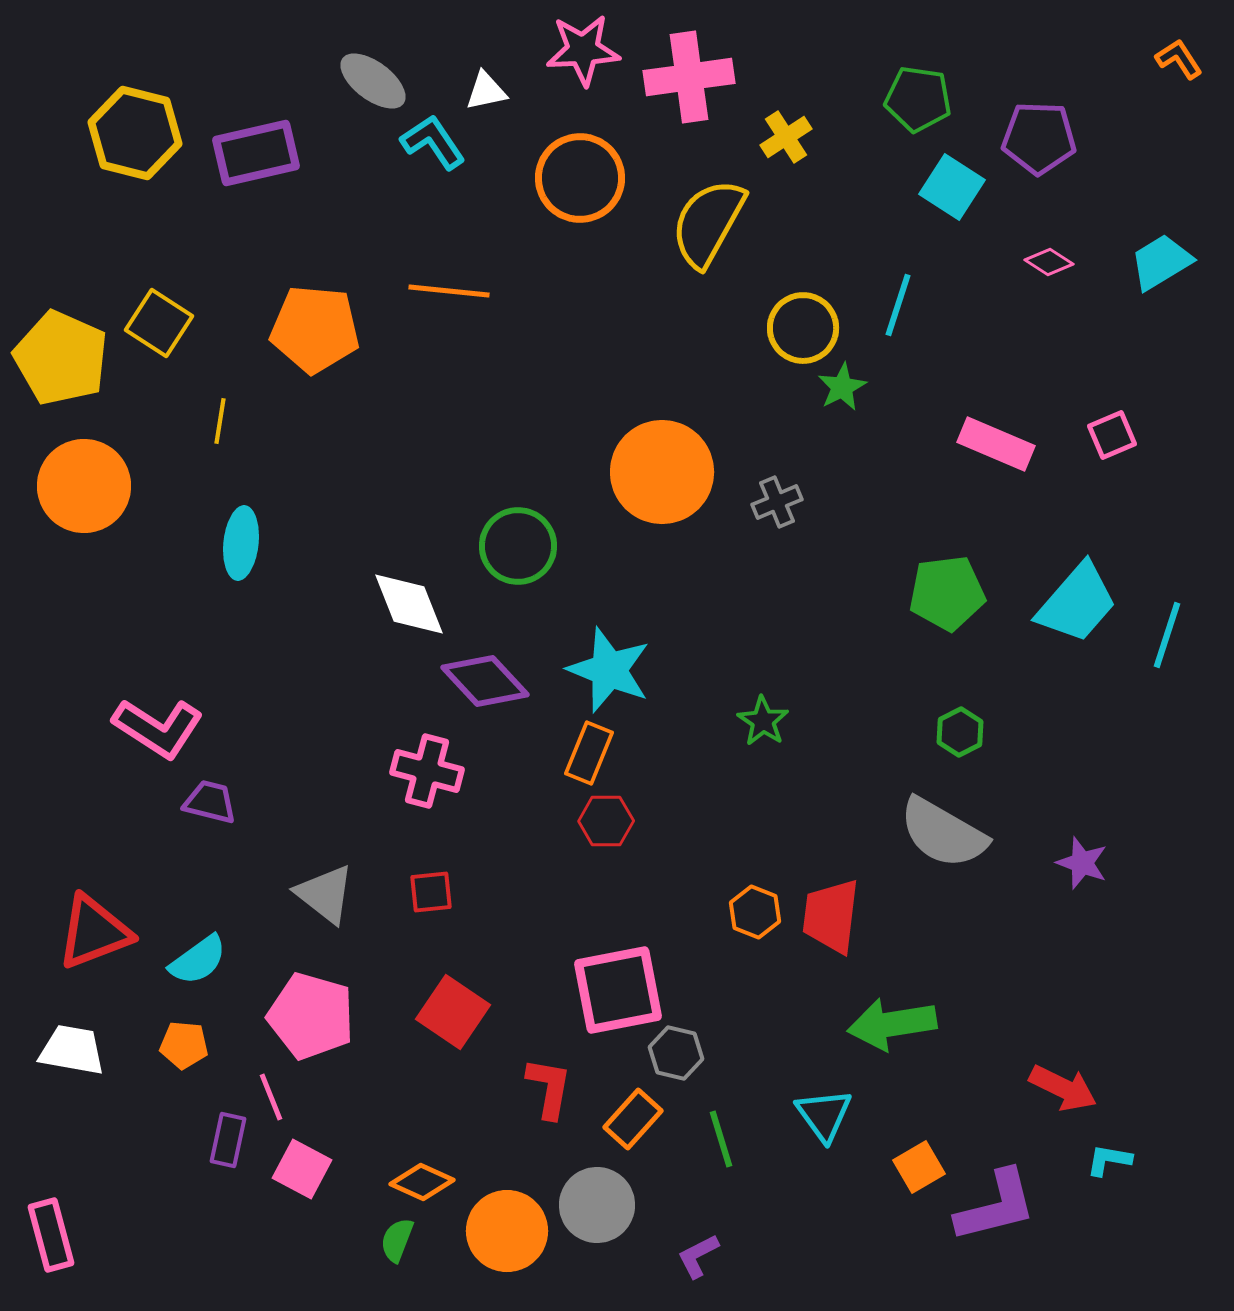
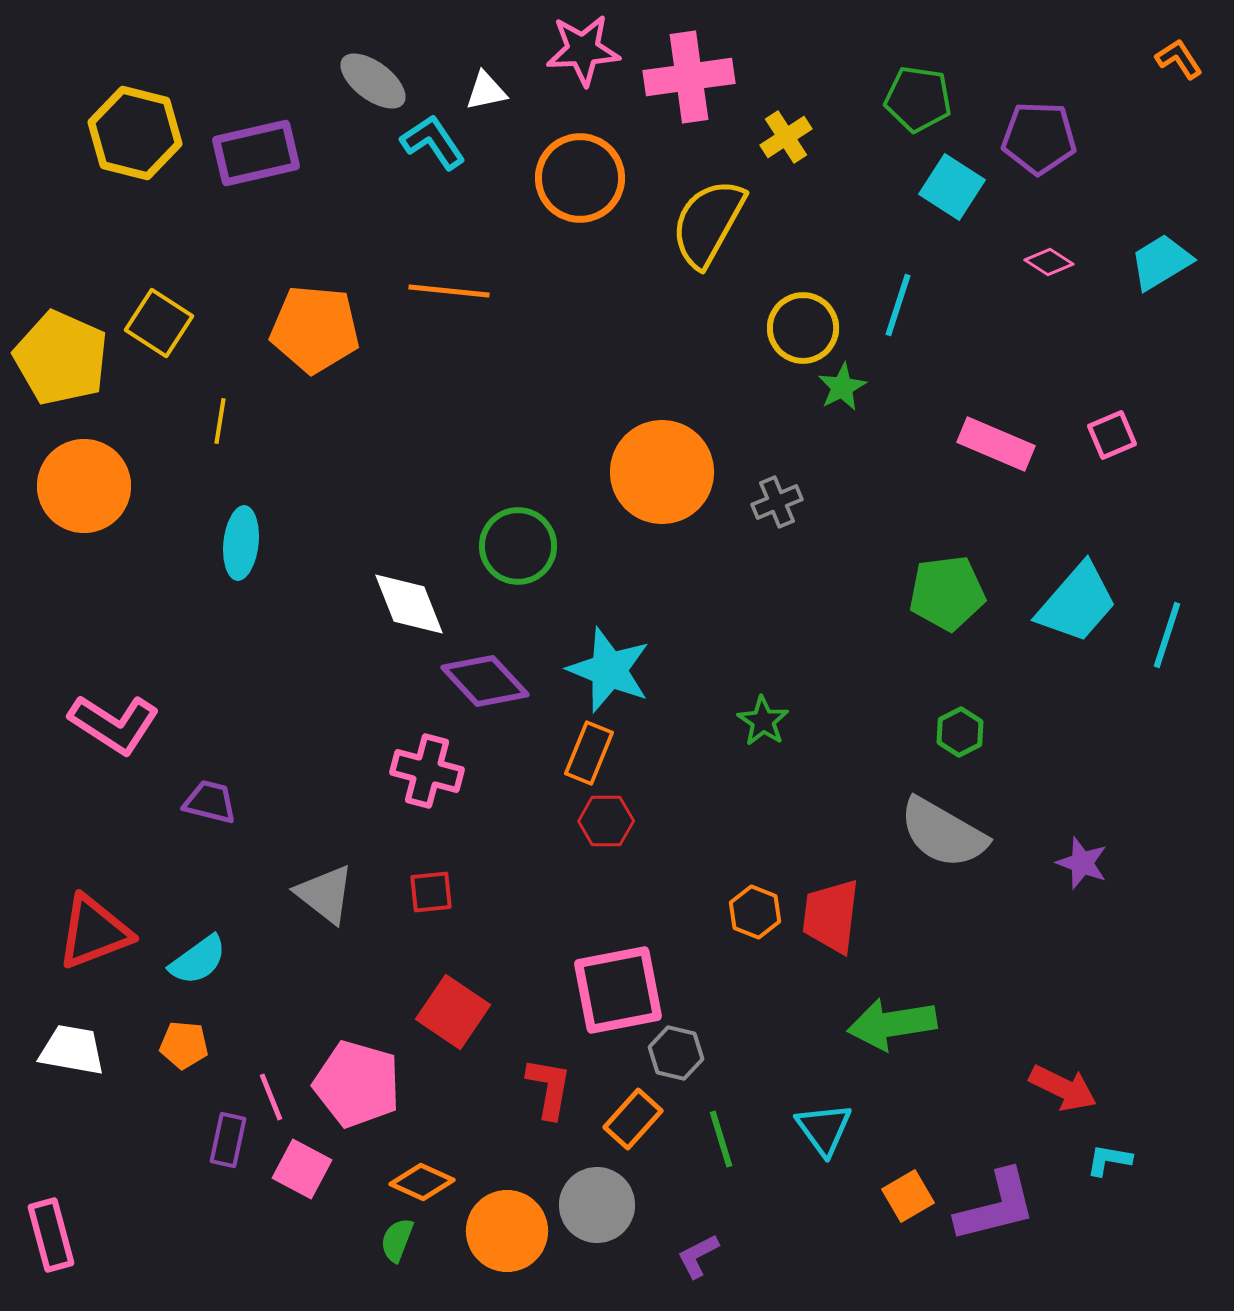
pink L-shape at (158, 728): moved 44 px left, 4 px up
pink pentagon at (311, 1016): moved 46 px right, 68 px down
cyan triangle at (824, 1115): moved 14 px down
orange square at (919, 1167): moved 11 px left, 29 px down
